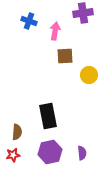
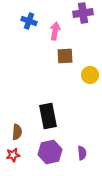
yellow circle: moved 1 px right
